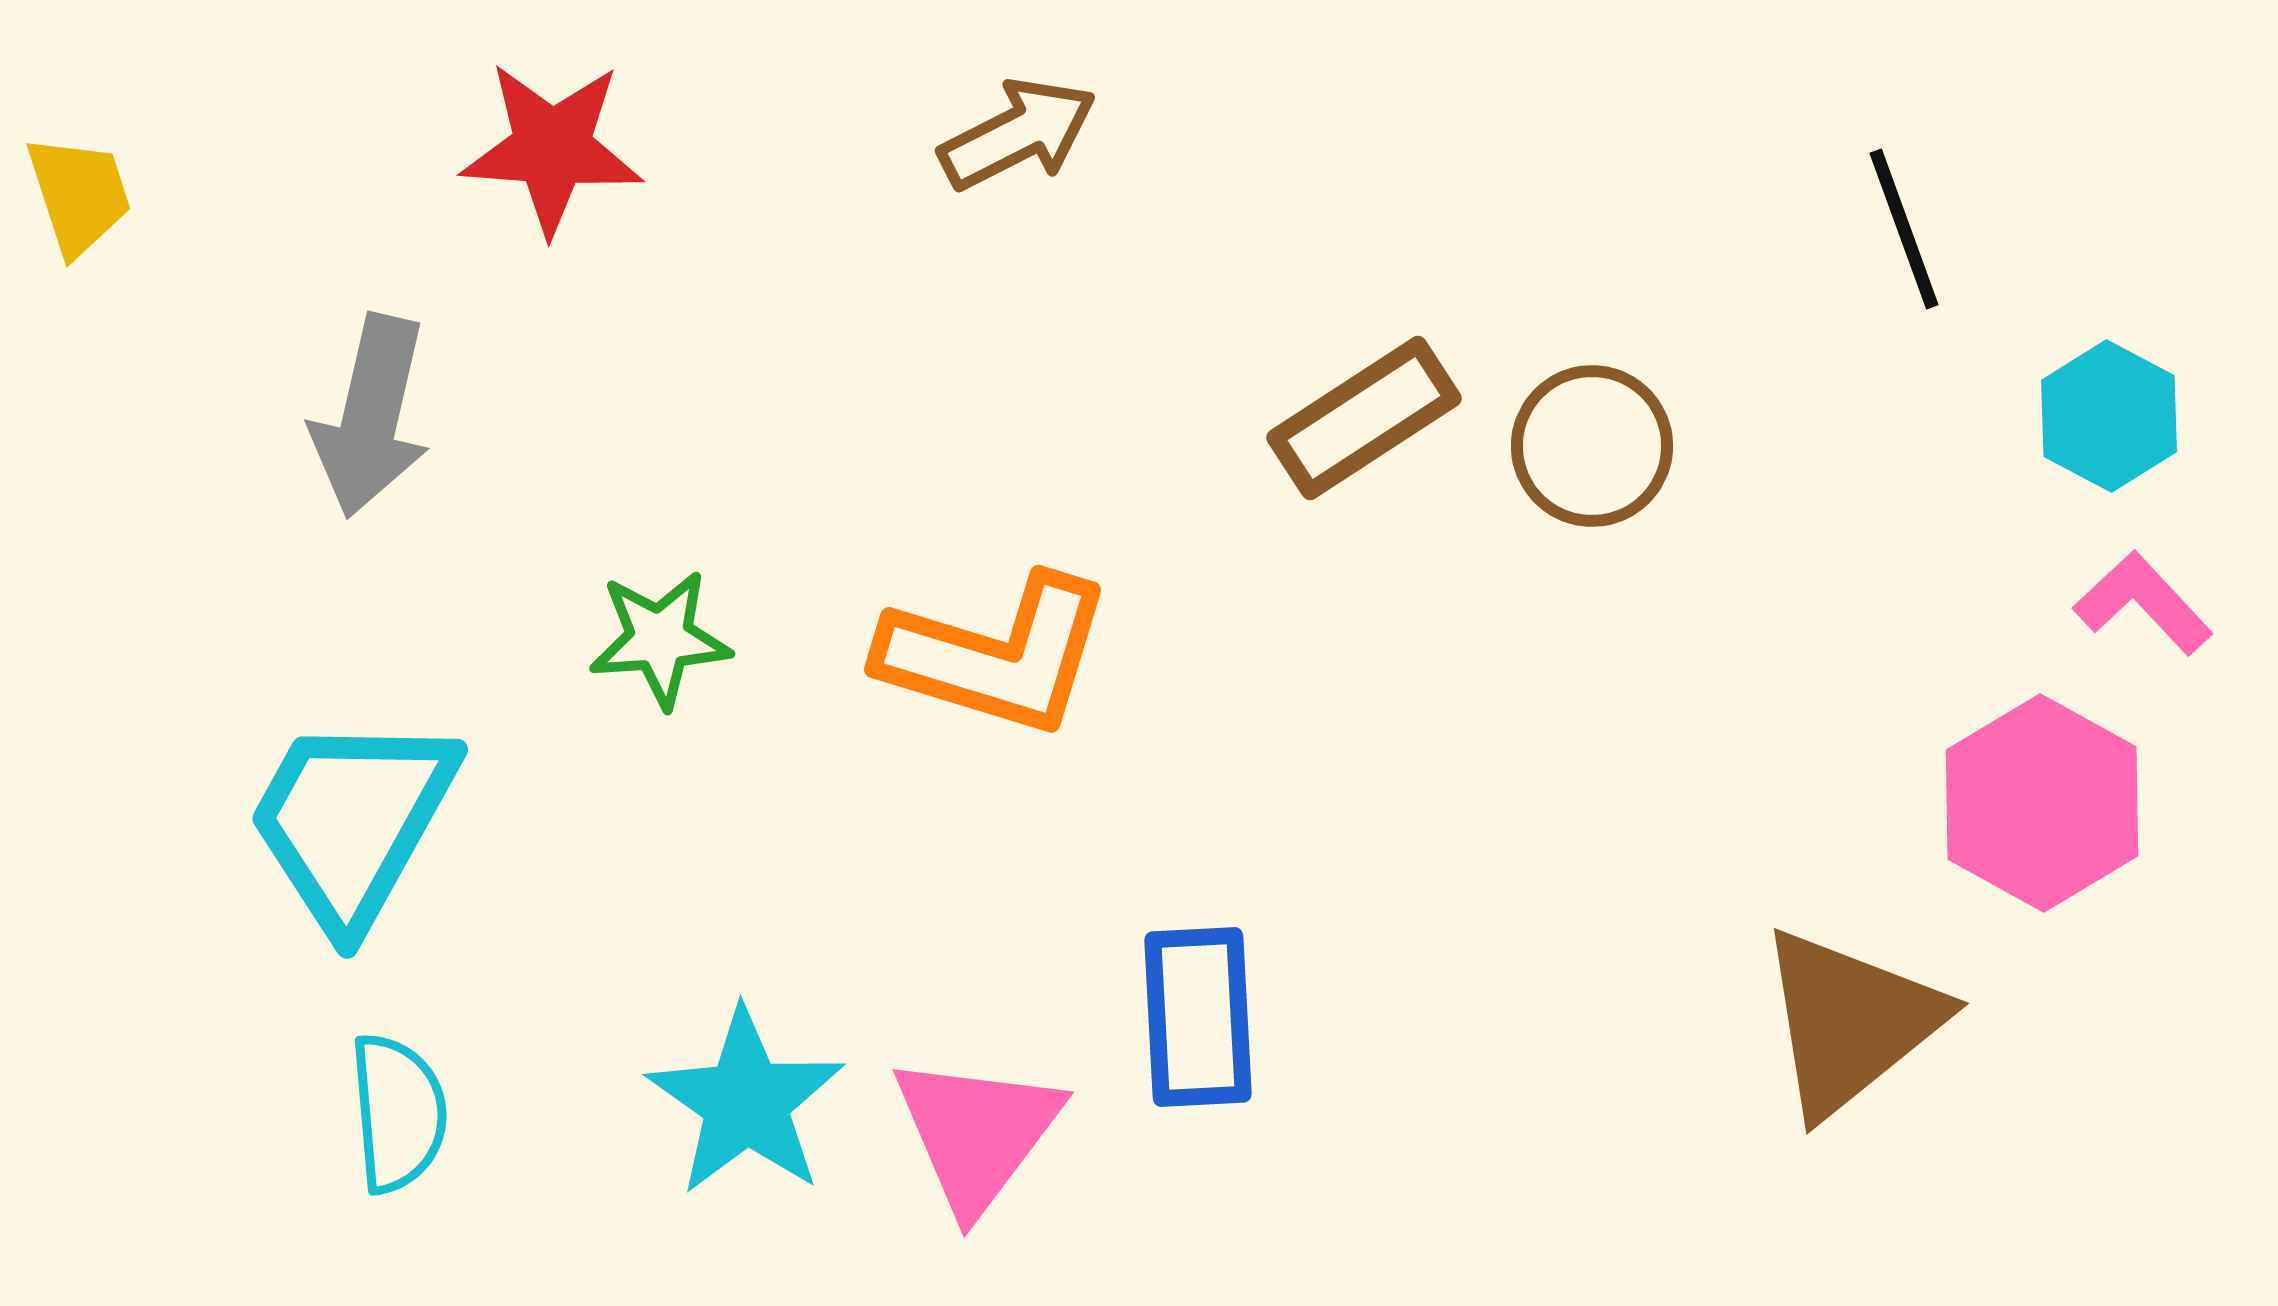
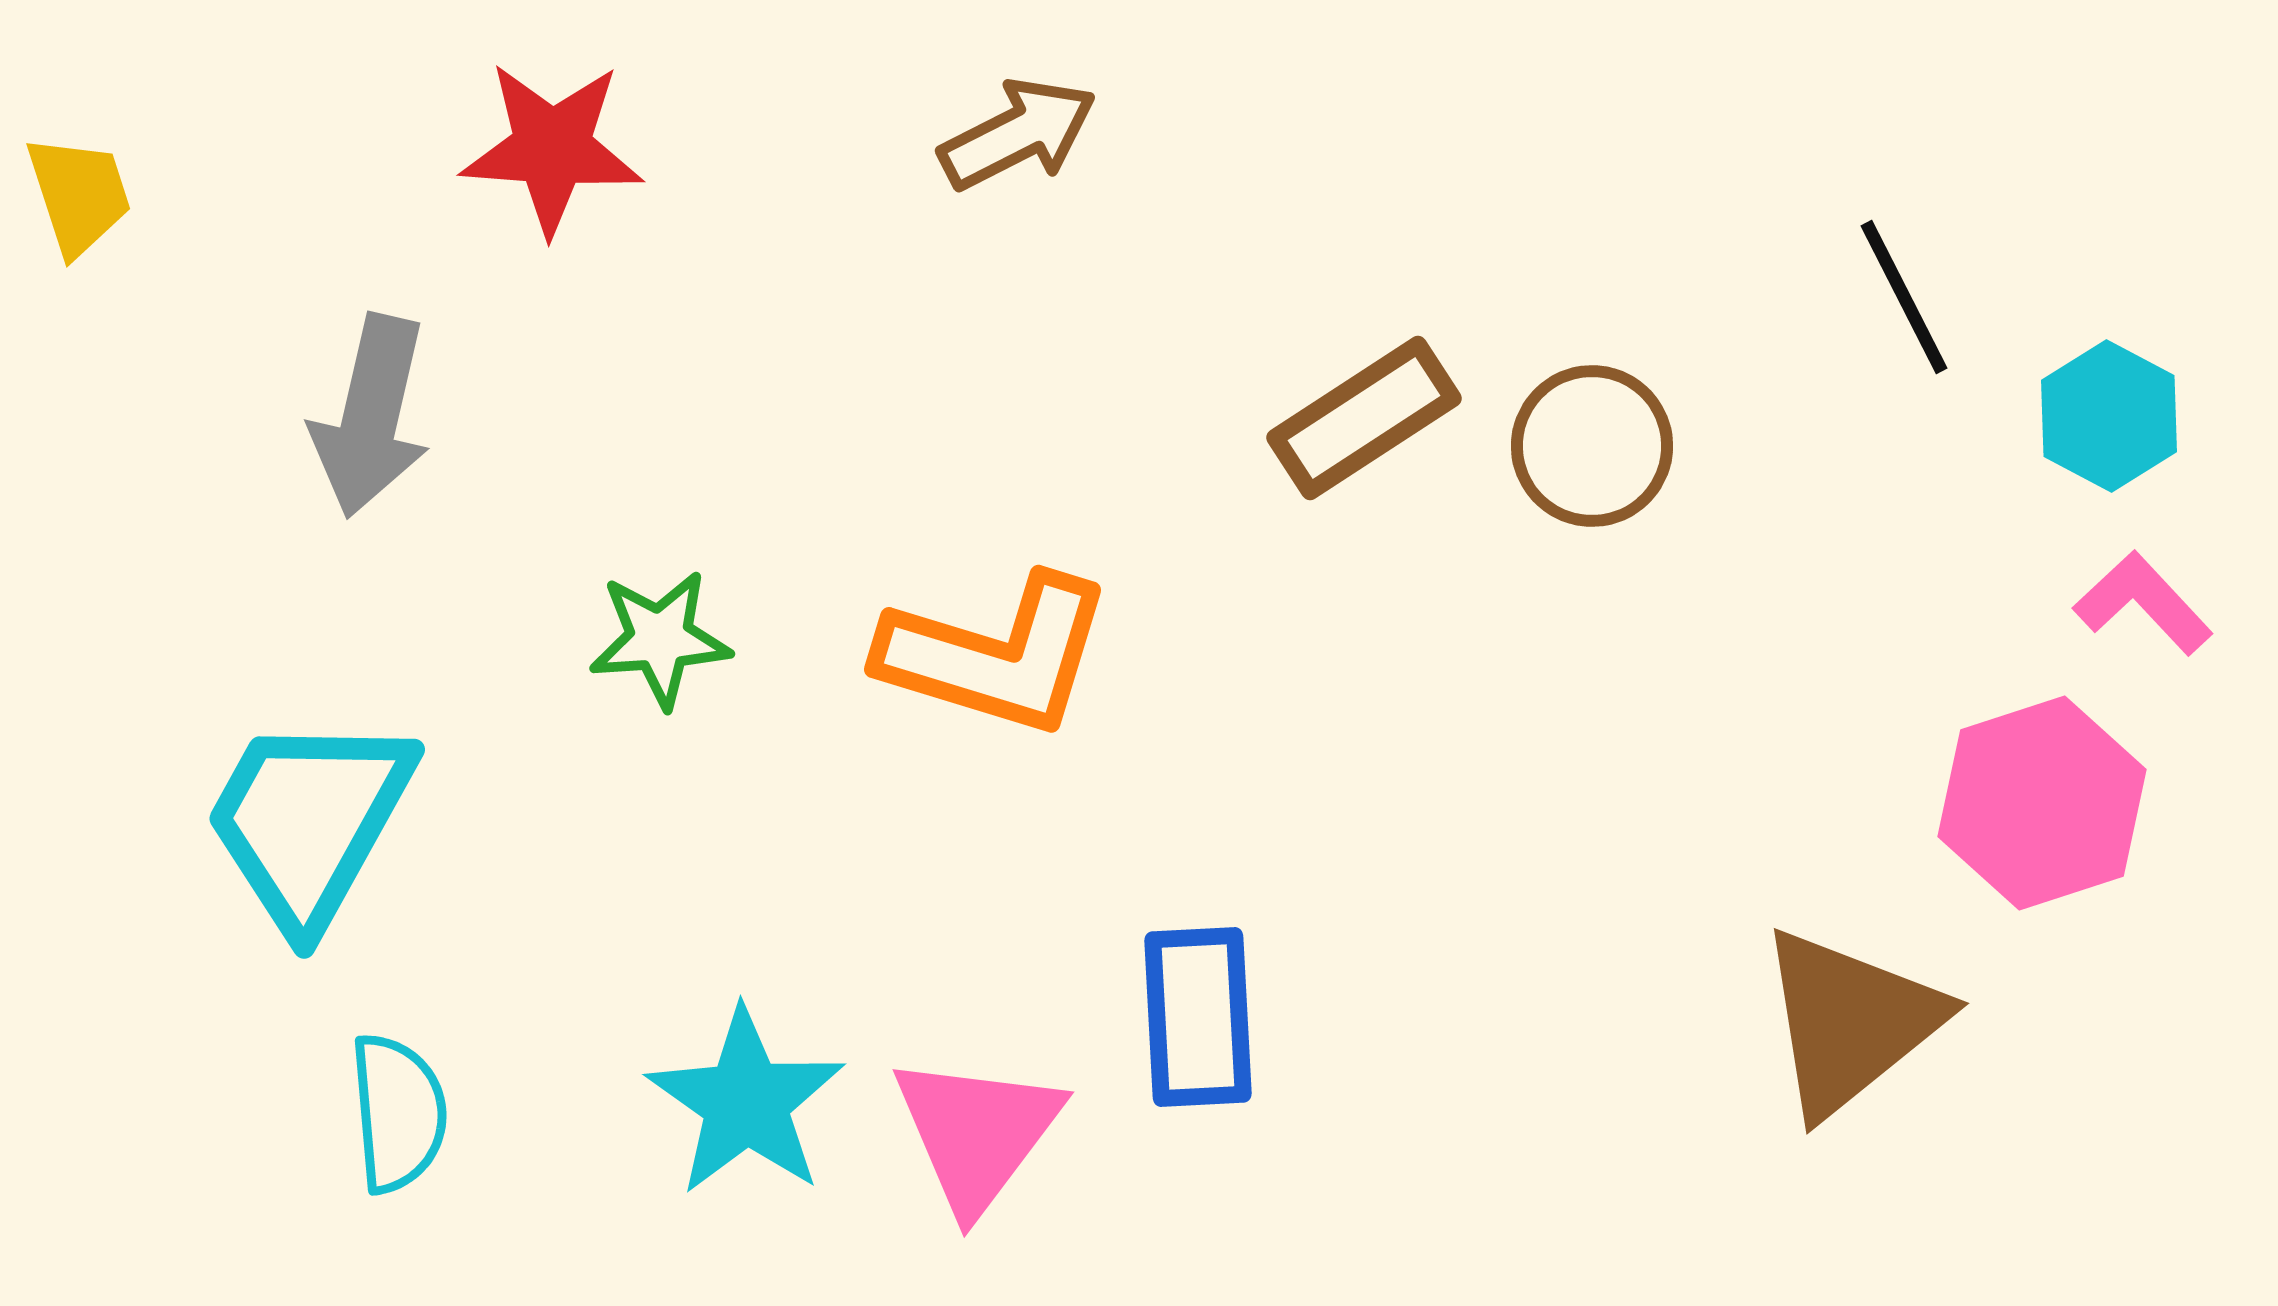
black line: moved 68 px down; rotated 7 degrees counterclockwise
pink hexagon: rotated 13 degrees clockwise
cyan trapezoid: moved 43 px left
